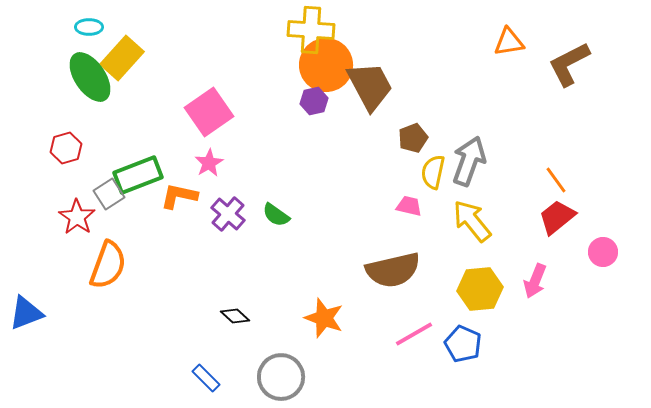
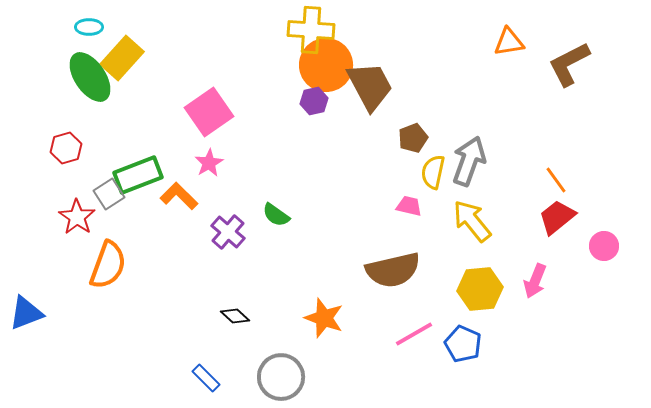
orange L-shape: rotated 33 degrees clockwise
purple cross: moved 18 px down
pink circle: moved 1 px right, 6 px up
